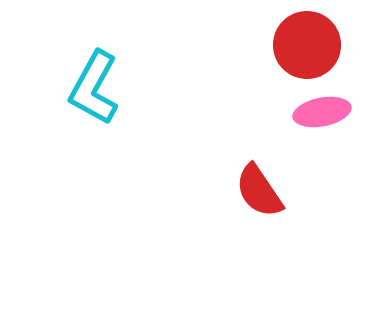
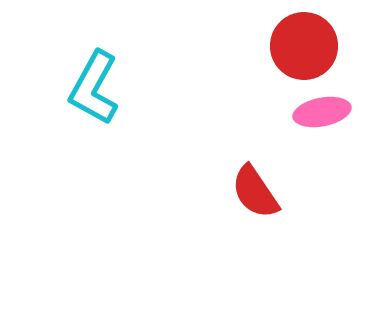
red circle: moved 3 px left, 1 px down
red semicircle: moved 4 px left, 1 px down
